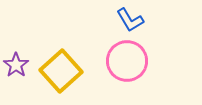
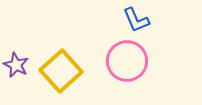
blue L-shape: moved 6 px right; rotated 8 degrees clockwise
purple star: rotated 10 degrees counterclockwise
